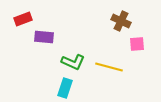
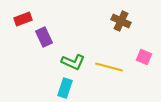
purple rectangle: rotated 60 degrees clockwise
pink square: moved 7 px right, 13 px down; rotated 28 degrees clockwise
